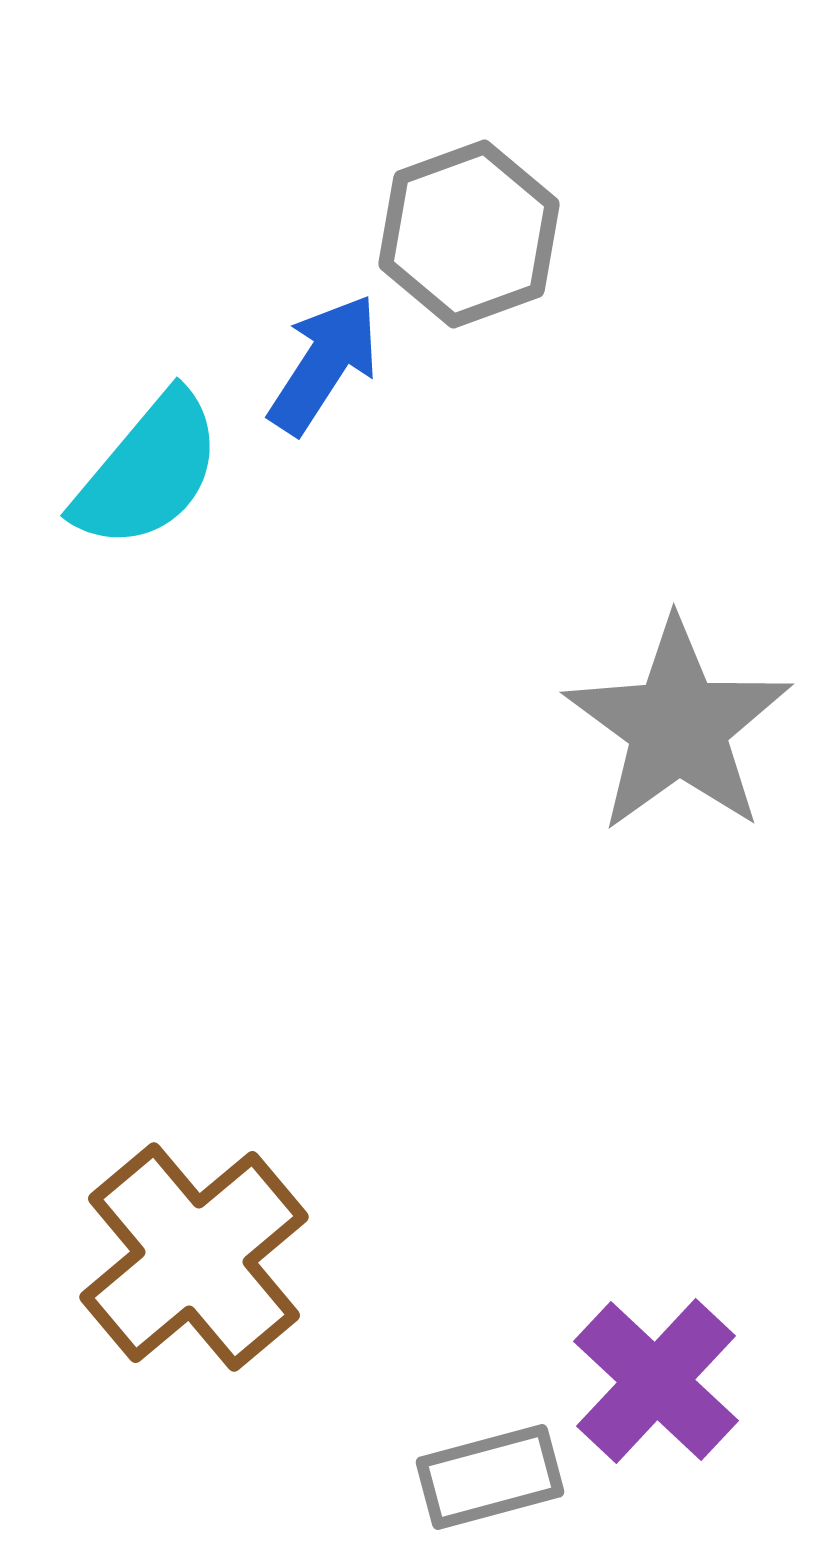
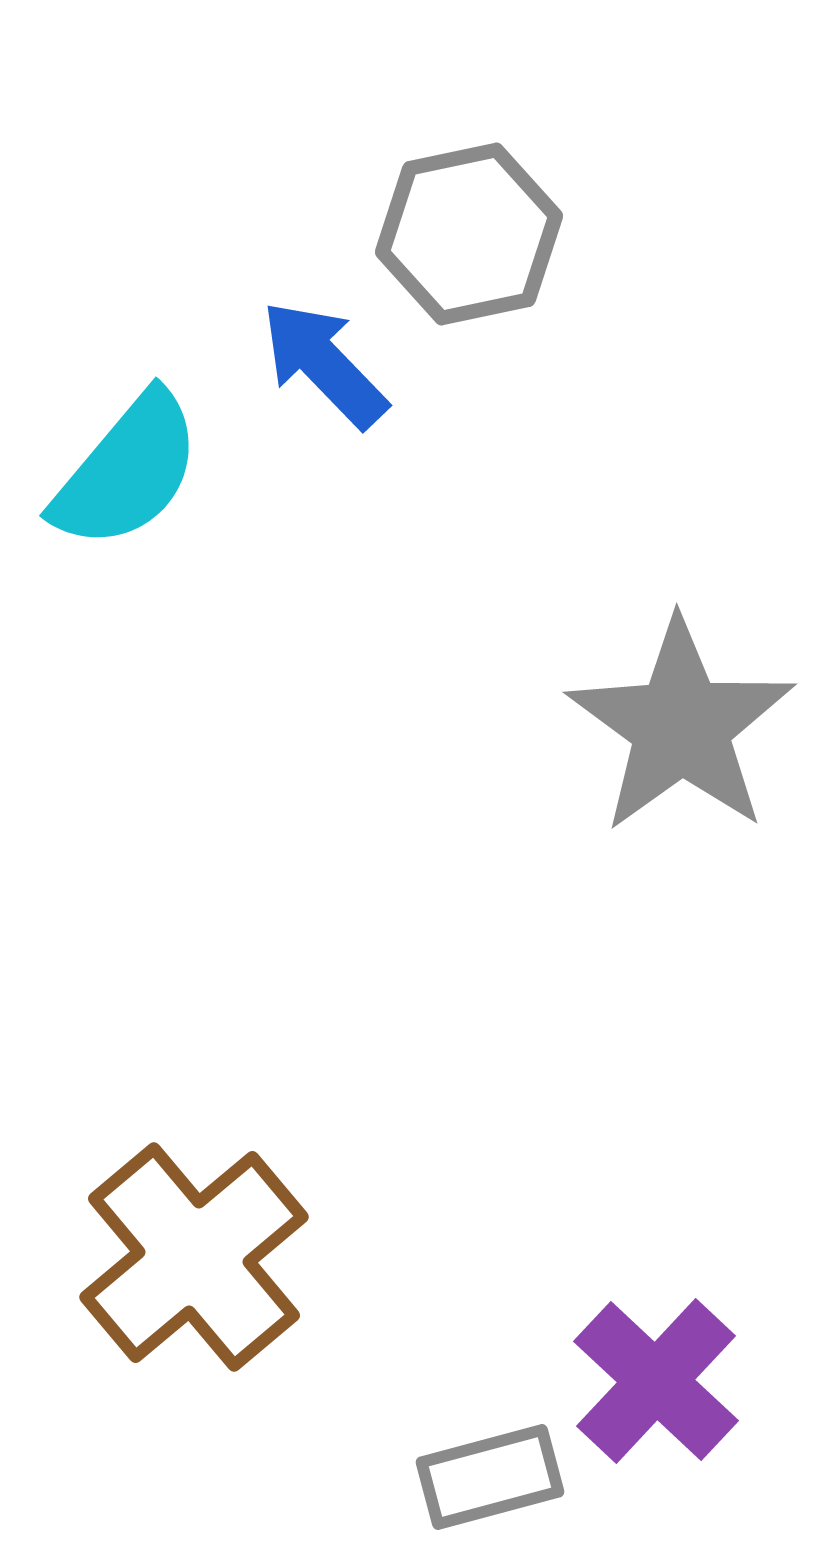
gray hexagon: rotated 8 degrees clockwise
blue arrow: rotated 77 degrees counterclockwise
cyan semicircle: moved 21 px left
gray star: moved 3 px right
